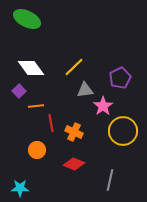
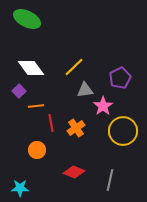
orange cross: moved 2 px right, 4 px up; rotated 30 degrees clockwise
red diamond: moved 8 px down
